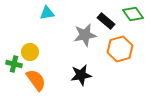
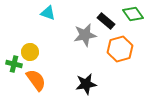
cyan triangle: moved 1 px right; rotated 28 degrees clockwise
black star: moved 5 px right, 9 px down
